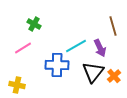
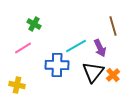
orange cross: moved 1 px left, 1 px up
